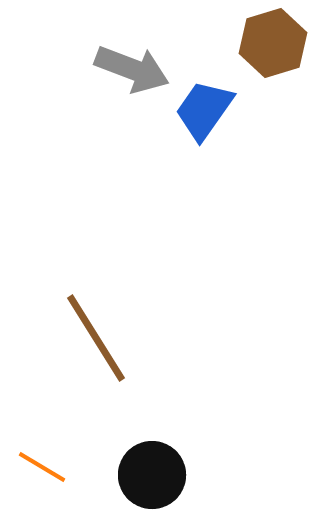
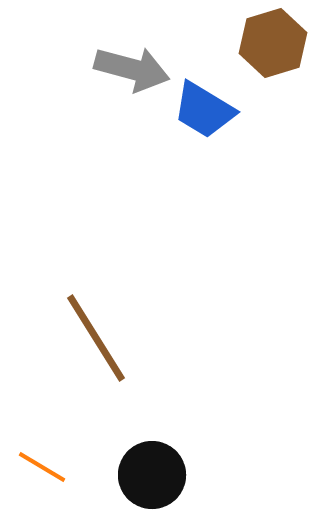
gray arrow: rotated 6 degrees counterclockwise
blue trapezoid: rotated 94 degrees counterclockwise
